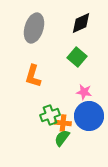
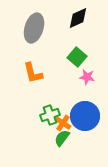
black diamond: moved 3 px left, 5 px up
orange L-shape: moved 3 px up; rotated 30 degrees counterclockwise
pink star: moved 3 px right, 15 px up
blue circle: moved 4 px left
orange cross: rotated 28 degrees clockwise
